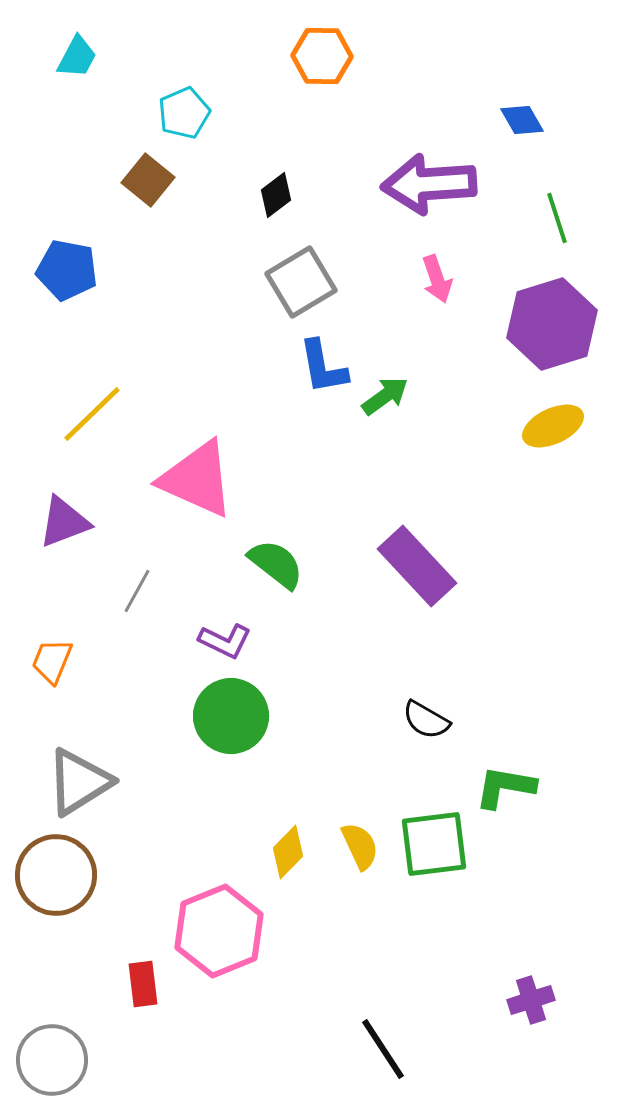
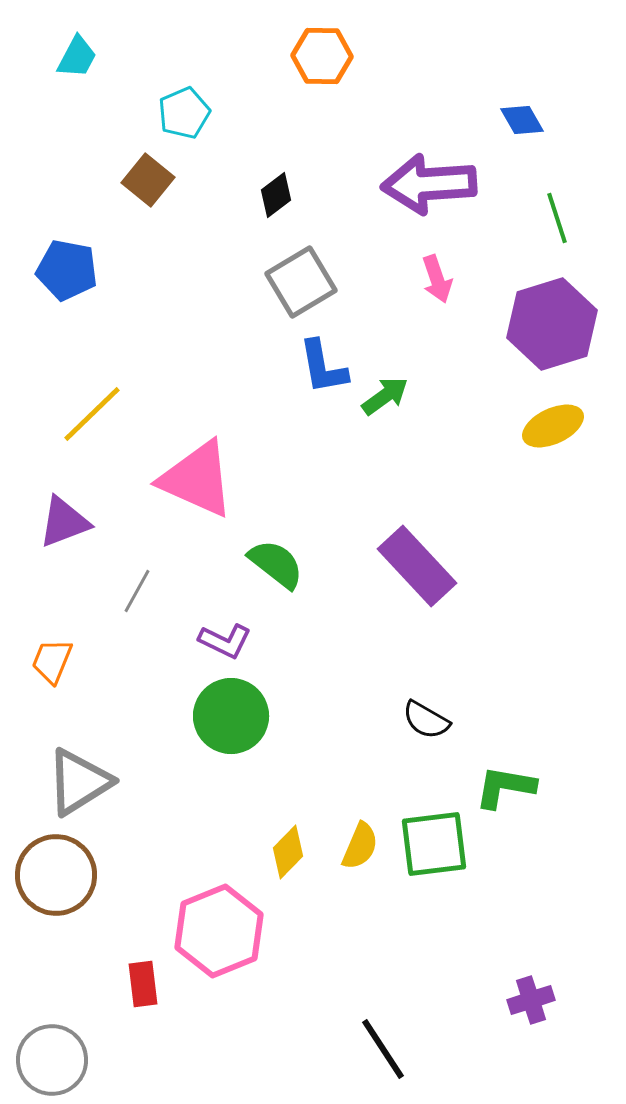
yellow semicircle: rotated 48 degrees clockwise
